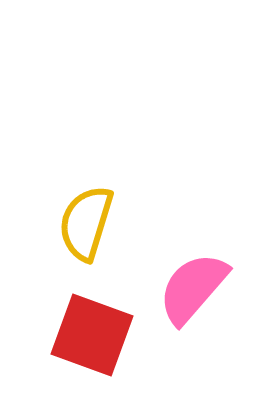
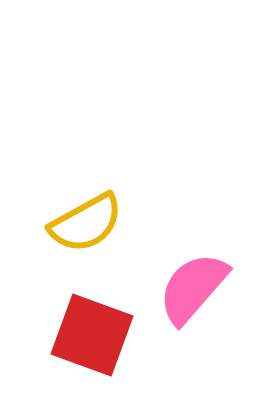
yellow semicircle: rotated 136 degrees counterclockwise
